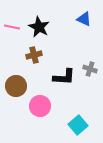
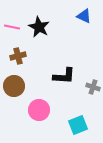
blue triangle: moved 3 px up
brown cross: moved 16 px left, 1 px down
gray cross: moved 3 px right, 18 px down
black L-shape: moved 1 px up
brown circle: moved 2 px left
pink circle: moved 1 px left, 4 px down
cyan square: rotated 18 degrees clockwise
